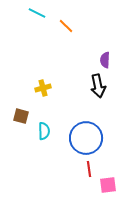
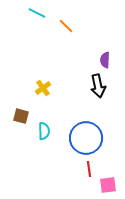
yellow cross: rotated 21 degrees counterclockwise
